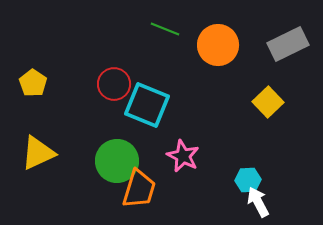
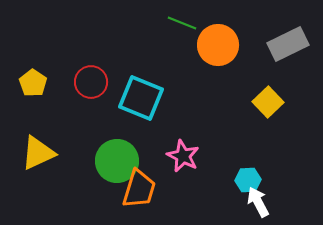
green line: moved 17 px right, 6 px up
red circle: moved 23 px left, 2 px up
cyan square: moved 6 px left, 7 px up
